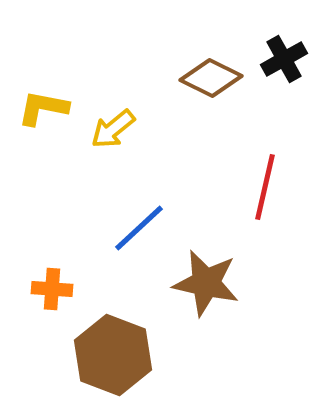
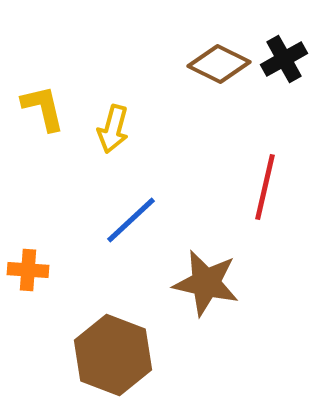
brown diamond: moved 8 px right, 14 px up
yellow L-shape: rotated 66 degrees clockwise
yellow arrow: rotated 36 degrees counterclockwise
blue line: moved 8 px left, 8 px up
orange cross: moved 24 px left, 19 px up
